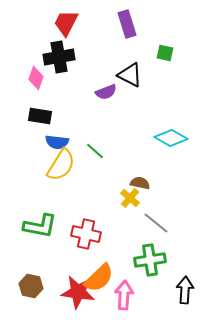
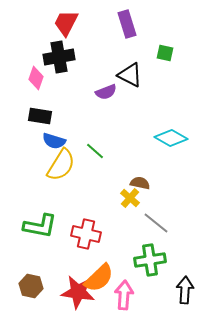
blue semicircle: moved 3 px left, 1 px up; rotated 10 degrees clockwise
